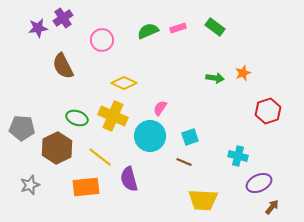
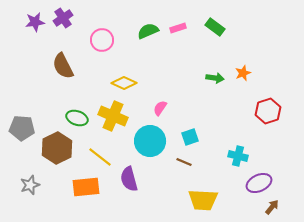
purple star: moved 3 px left, 6 px up
cyan circle: moved 5 px down
